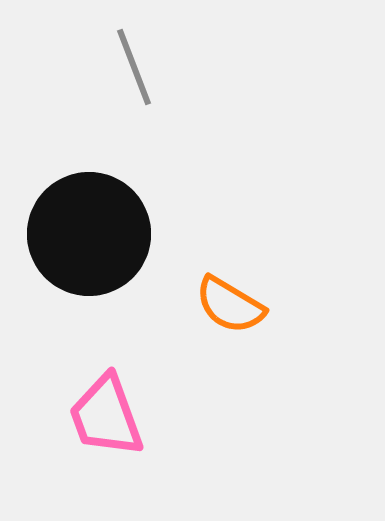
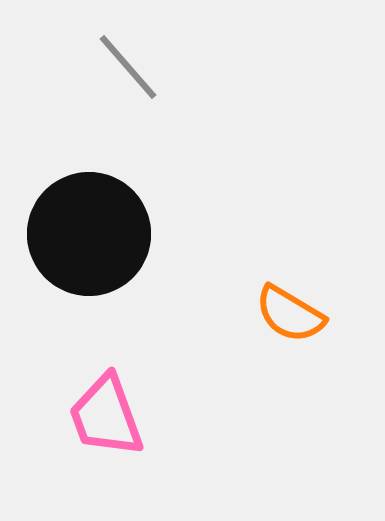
gray line: moved 6 px left; rotated 20 degrees counterclockwise
orange semicircle: moved 60 px right, 9 px down
